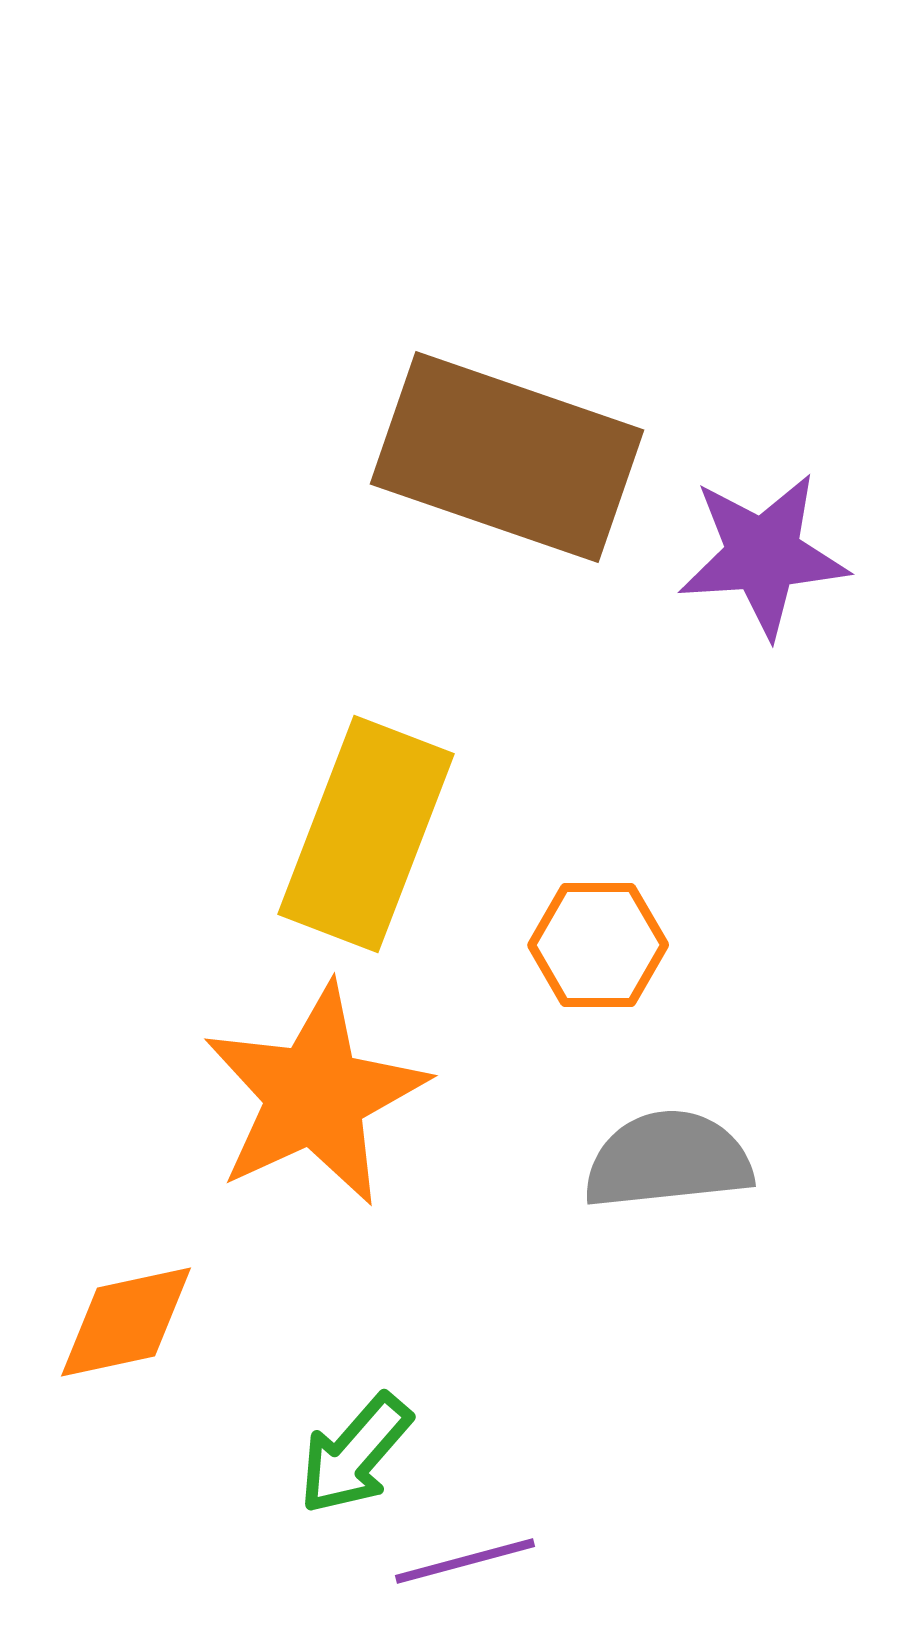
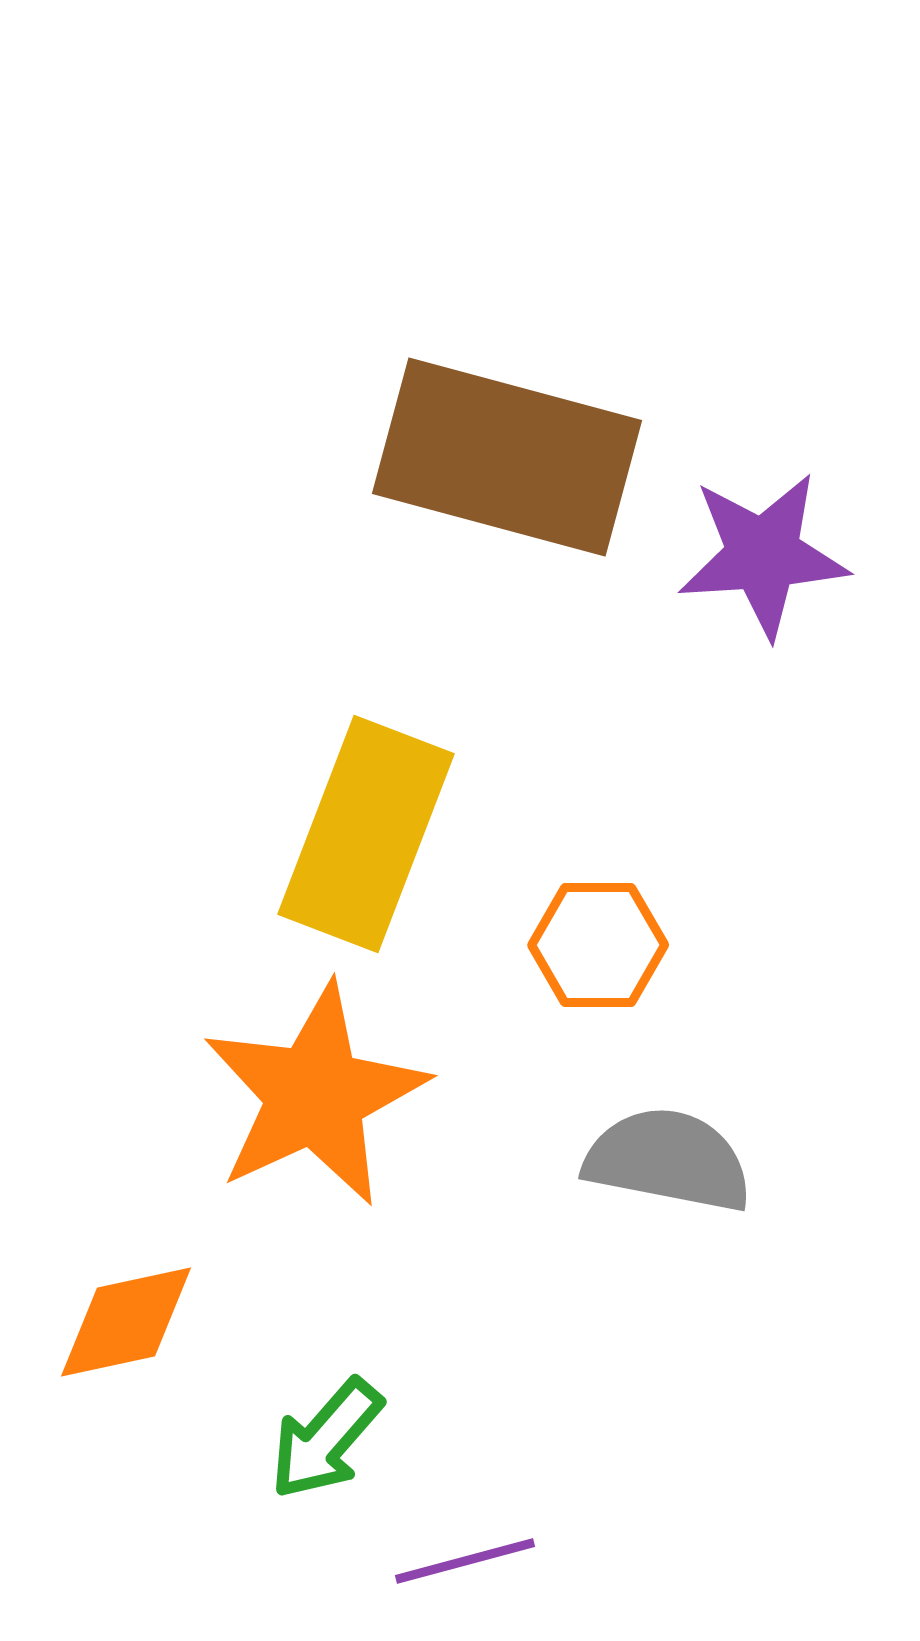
brown rectangle: rotated 4 degrees counterclockwise
gray semicircle: rotated 17 degrees clockwise
green arrow: moved 29 px left, 15 px up
